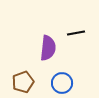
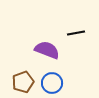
purple semicircle: moved 1 px left, 2 px down; rotated 75 degrees counterclockwise
blue circle: moved 10 px left
